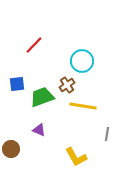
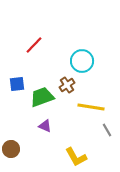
yellow line: moved 8 px right, 1 px down
purple triangle: moved 6 px right, 4 px up
gray line: moved 4 px up; rotated 40 degrees counterclockwise
